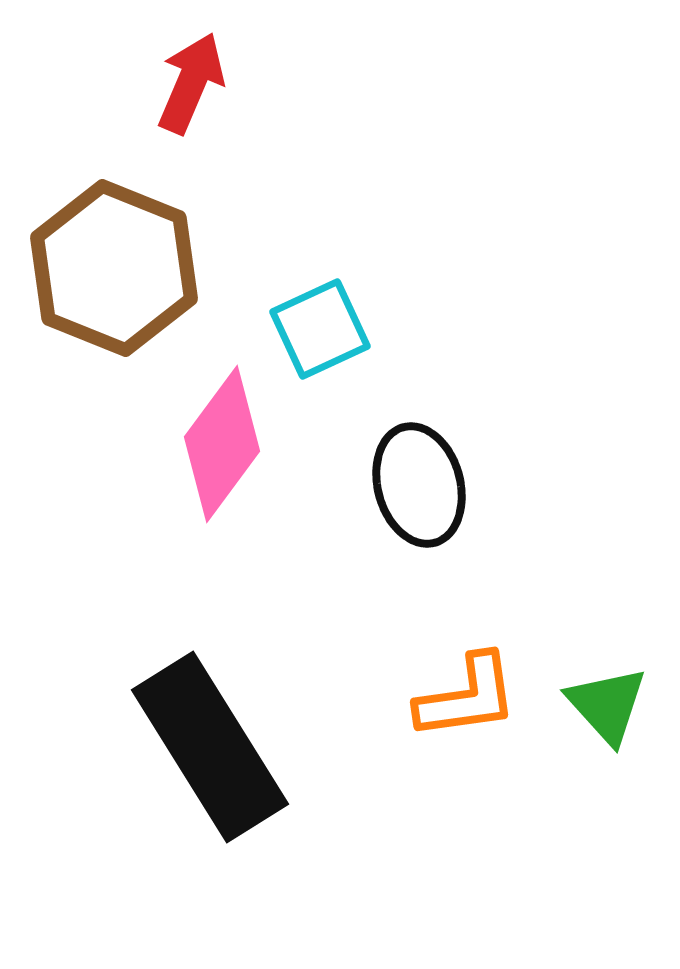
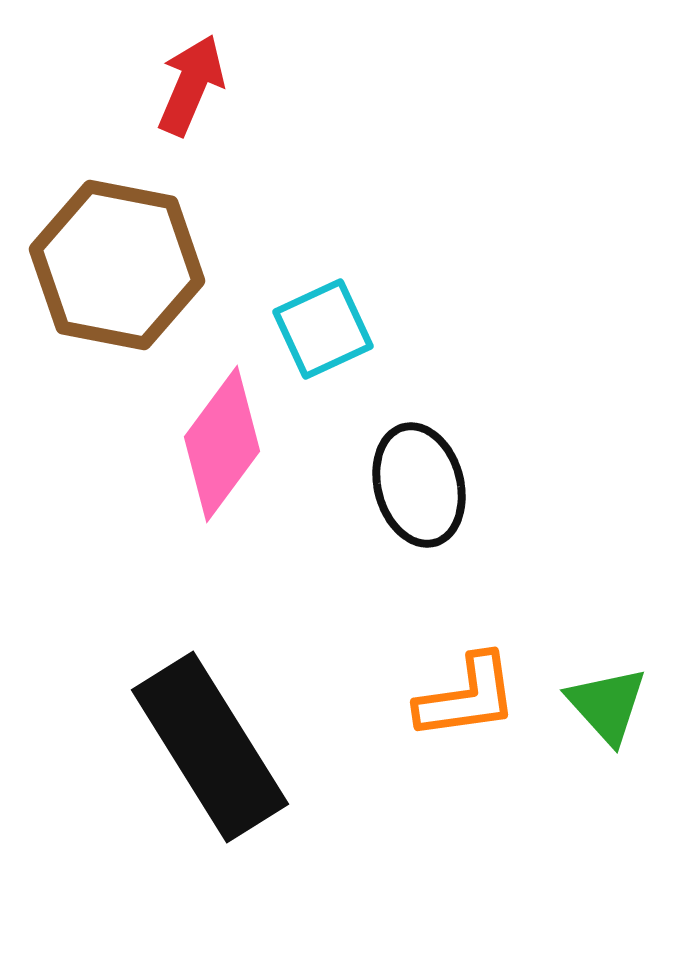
red arrow: moved 2 px down
brown hexagon: moved 3 px right, 3 px up; rotated 11 degrees counterclockwise
cyan square: moved 3 px right
